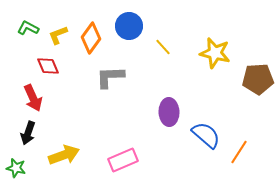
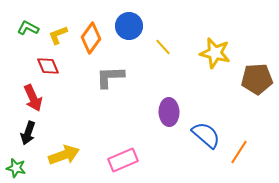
brown pentagon: moved 1 px left
